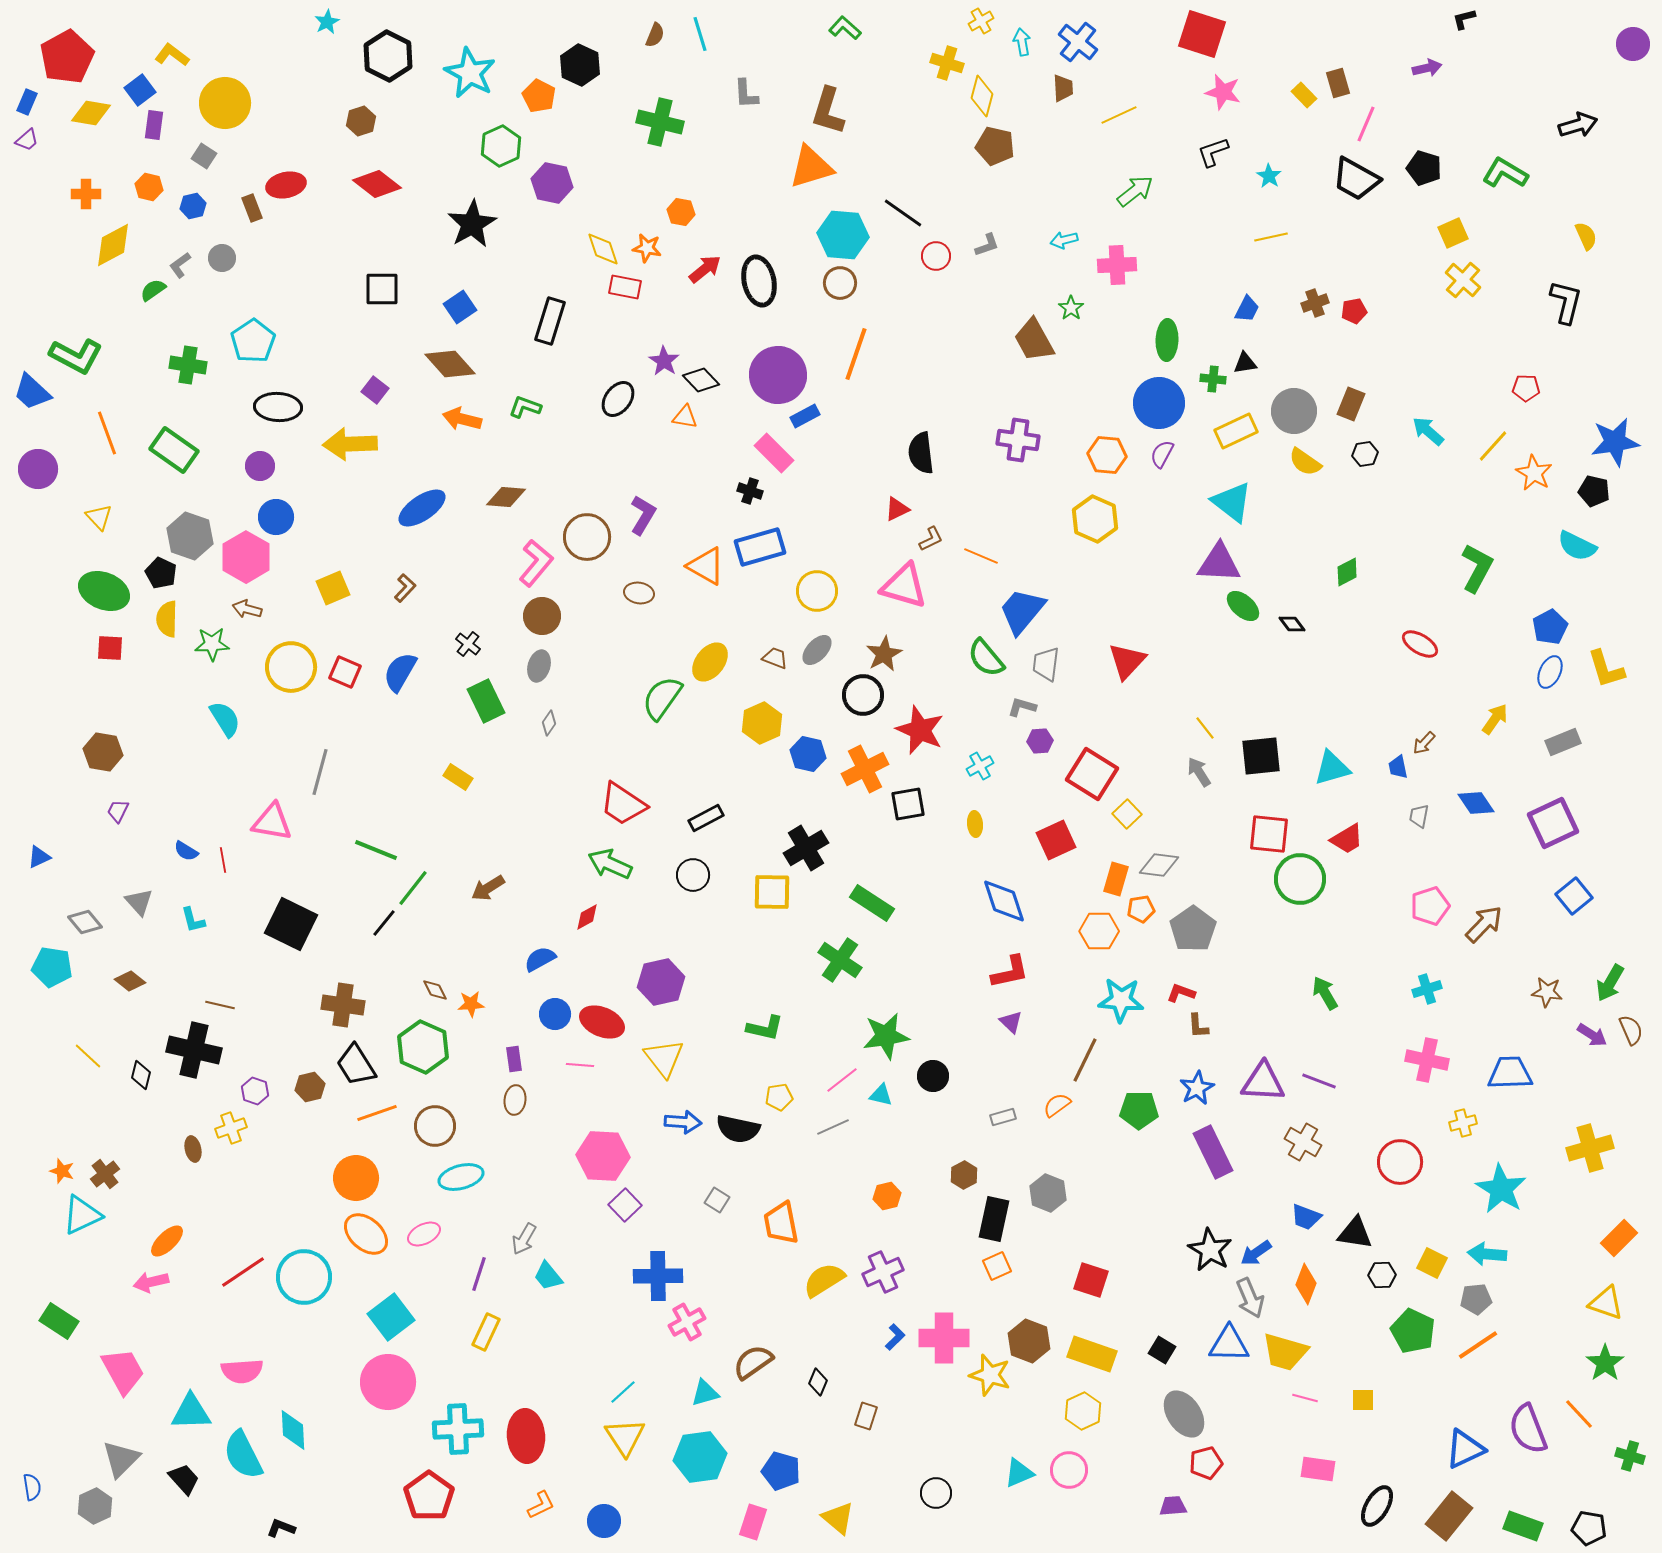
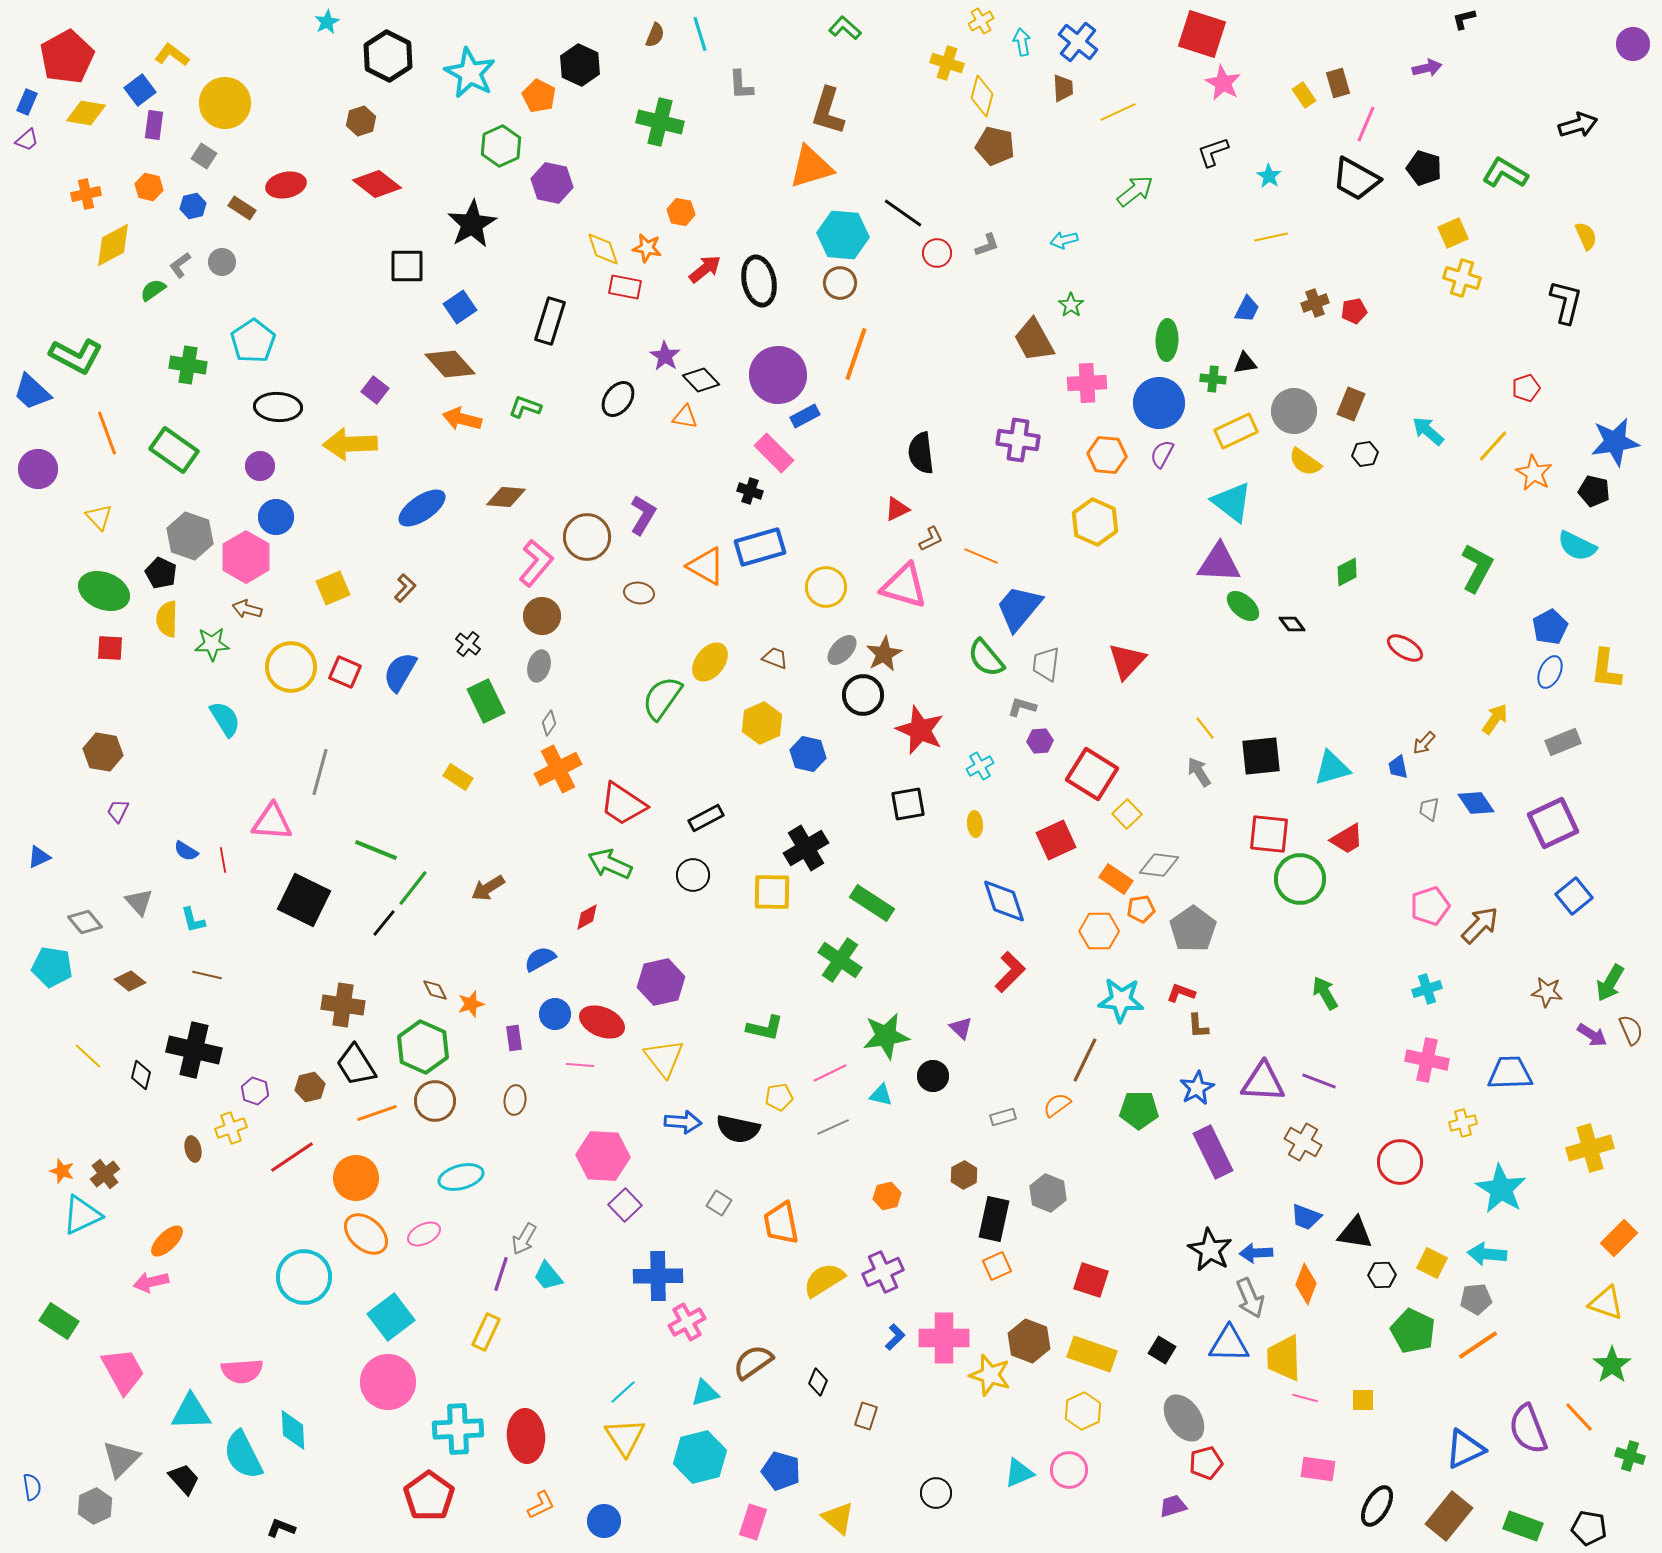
pink star at (1223, 92): moved 9 px up; rotated 15 degrees clockwise
gray L-shape at (746, 94): moved 5 px left, 9 px up
yellow rectangle at (1304, 95): rotated 10 degrees clockwise
yellow diamond at (91, 113): moved 5 px left
yellow line at (1119, 115): moved 1 px left, 3 px up
orange cross at (86, 194): rotated 12 degrees counterclockwise
brown rectangle at (252, 208): moved 10 px left; rotated 36 degrees counterclockwise
red circle at (936, 256): moved 1 px right, 3 px up
gray circle at (222, 258): moved 4 px down
pink cross at (1117, 265): moved 30 px left, 118 px down
yellow cross at (1463, 280): moved 1 px left, 2 px up; rotated 24 degrees counterclockwise
black square at (382, 289): moved 25 px right, 23 px up
green star at (1071, 308): moved 3 px up
purple star at (664, 361): moved 1 px right, 5 px up
red pentagon at (1526, 388): rotated 20 degrees counterclockwise
yellow hexagon at (1095, 519): moved 3 px down
yellow circle at (817, 591): moved 9 px right, 4 px up
blue trapezoid at (1022, 611): moved 3 px left, 3 px up
red ellipse at (1420, 644): moved 15 px left, 4 px down
gray ellipse at (817, 650): moved 25 px right
yellow L-shape at (1606, 669): rotated 24 degrees clockwise
orange cross at (865, 769): moved 307 px left
gray trapezoid at (1419, 816): moved 10 px right, 7 px up
pink triangle at (272, 822): rotated 6 degrees counterclockwise
orange rectangle at (1116, 879): rotated 72 degrees counterclockwise
black square at (291, 924): moved 13 px right, 24 px up
brown arrow at (1484, 924): moved 4 px left, 1 px down
red L-shape at (1010, 972): rotated 33 degrees counterclockwise
orange star at (471, 1004): rotated 12 degrees counterclockwise
brown line at (220, 1005): moved 13 px left, 30 px up
purple triangle at (1011, 1022): moved 50 px left, 6 px down
purple rectangle at (514, 1059): moved 21 px up
pink line at (842, 1080): moved 12 px left, 7 px up; rotated 12 degrees clockwise
brown circle at (435, 1126): moved 25 px up
gray square at (717, 1200): moved 2 px right, 3 px down
blue arrow at (1256, 1253): rotated 32 degrees clockwise
red line at (243, 1272): moved 49 px right, 115 px up
purple line at (479, 1274): moved 22 px right
yellow trapezoid at (1285, 1352): moved 1 px left, 6 px down; rotated 72 degrees clockwise
green star at (1605, 1363): moved 7 px right, 2 px down
gray ellipse at (1184, 1414): moved 4 px down
orange line at (1579, 1414): moved 3 px down
cyan hexagon at (700, 1457): rotated 6 degrees counterclockwise
purple trapezoid at (1173, 1506): rotated 12 degrees counterclockwise
